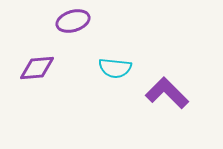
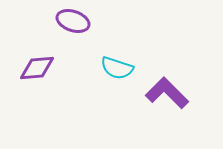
purple ellipse: rotated 36 degrees clockwise
cyan semicircle: moved 2 px right; rotated 12 degrees clockwise
